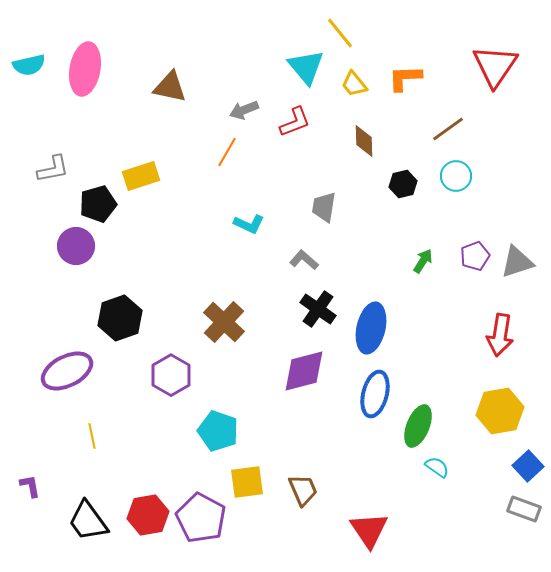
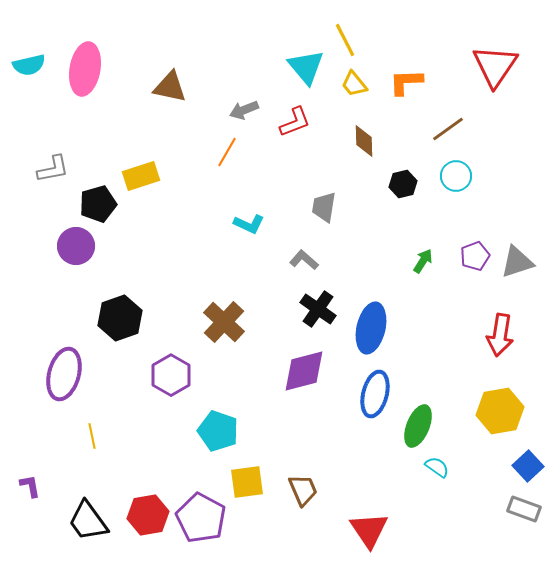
yellow line at (340, 33): moved 5 px right, 7 px down; rotated 12 degrees clockwise
orange L-shape at (405, 78): moved 1 px right, 4 px down
purple ellipse at (67, 371): moved 3 px left, 3 px down; rotated 48 degrees counterclockwise
